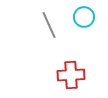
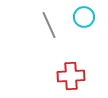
red cross: moved 1 px down
